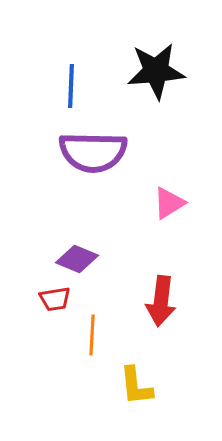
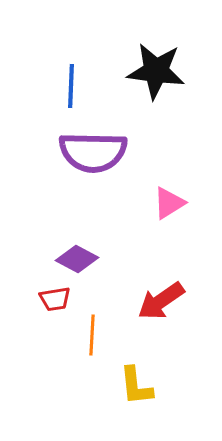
black star: rotated 12 degrees clockwise
purple diamond: rotated 6 degrees clockwise
red arrow: rotated 48 degrees clockwise
